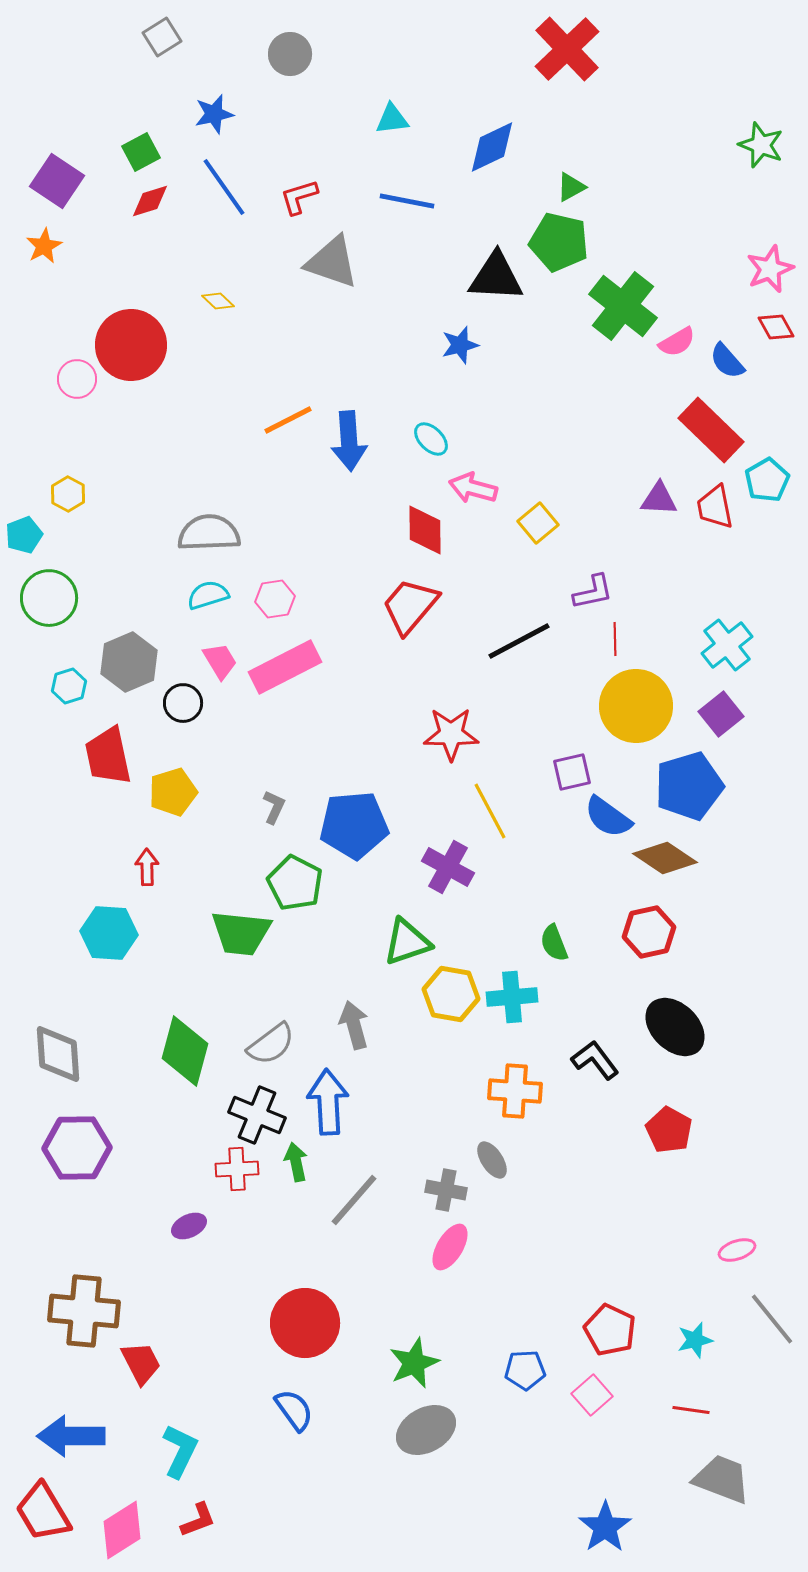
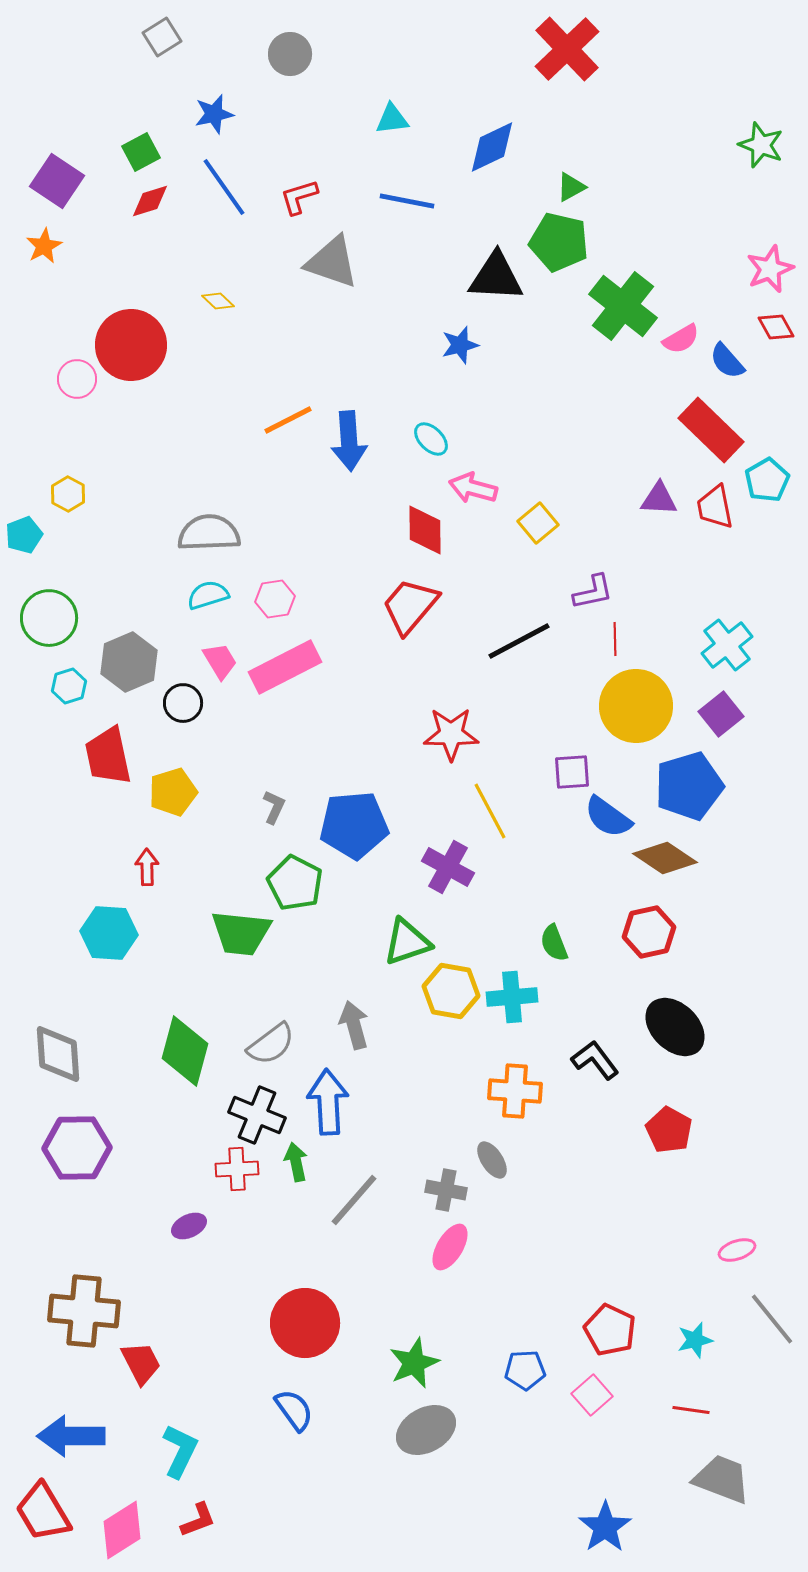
pink semicircle at (677, 342): moved 4 px right, 3 px up
green circle at (49, 598): moved 20 px down
purple square at (572, 772): rotated 9 degrees clockwise
yellow hexagon at (451, 994): moved 3 px up
